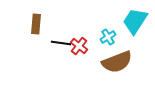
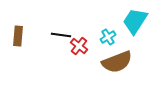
brown rectangle: moved 18 px left, 12 px down
black line: moved 8 px up
